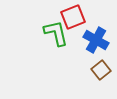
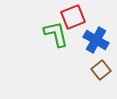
green L-shape: moved 1 px down
